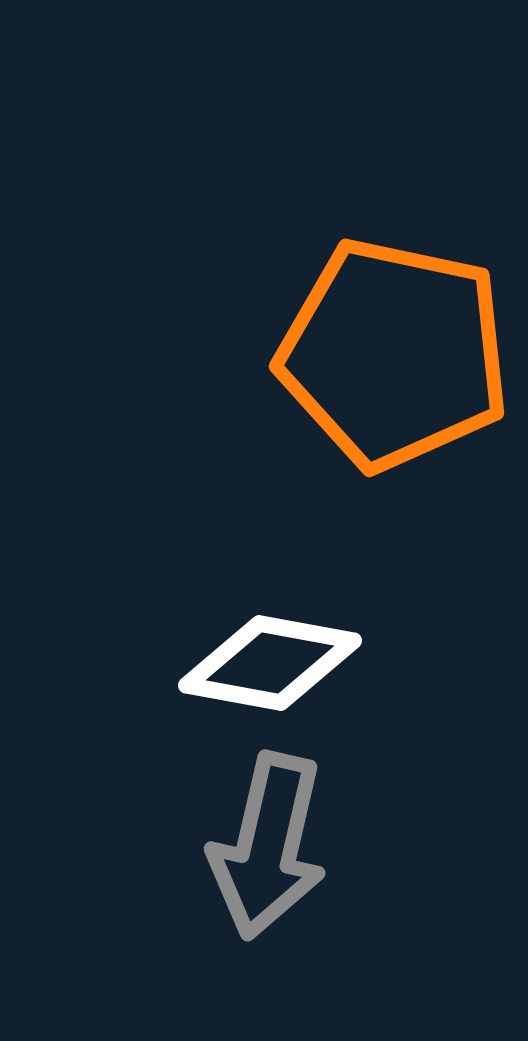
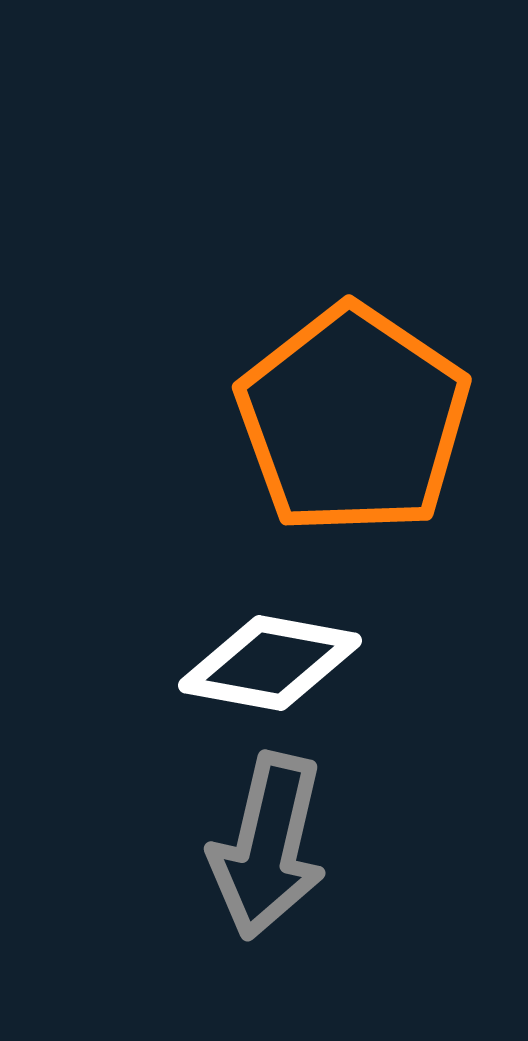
orange pentagon: moved 41 px left, 66 px down; rotated 22 degrees clockwise
